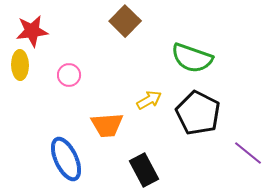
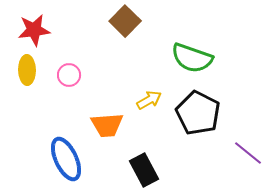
red star: moved 2 px right, 1 px up
yellow ellipse: moved 7 px right, 5 px down
